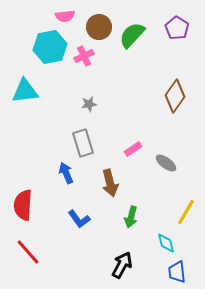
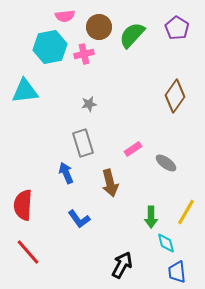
pink cross: moved 2 px up; rotated 12 degrees clockwise
green arrow: moved 20 px right; rotated 15 degrees counterclockwise
